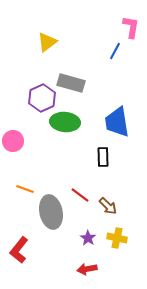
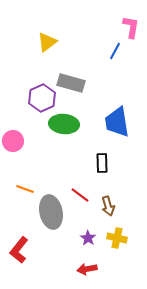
green ellipse: moved 1 px left, 2 px down
black rectangle: moved 1 px left, 6 px down
brown arrow: rotated 30 degrees clockwise
